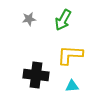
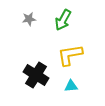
yellow L-shape: rotated 12 degrees counterclockwise
black cross: rotated 25 degrees clockwise
cyan triangle: moved 1 px left
